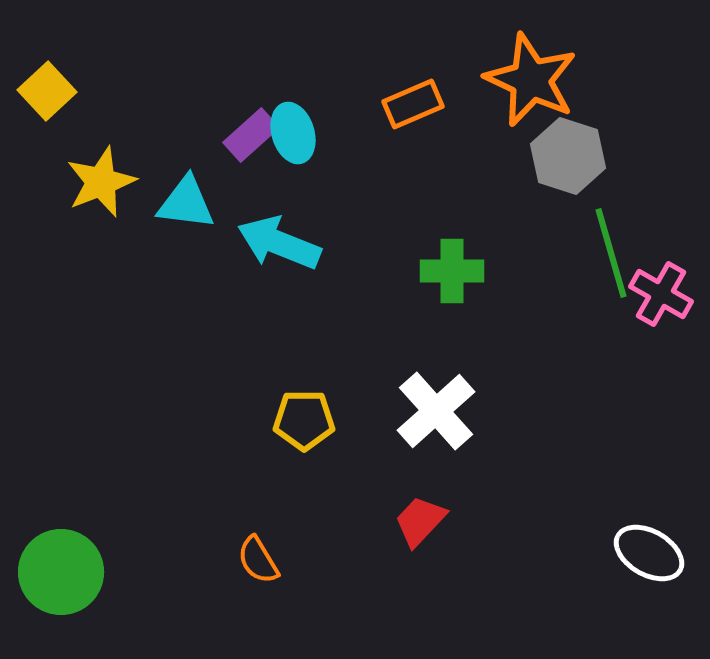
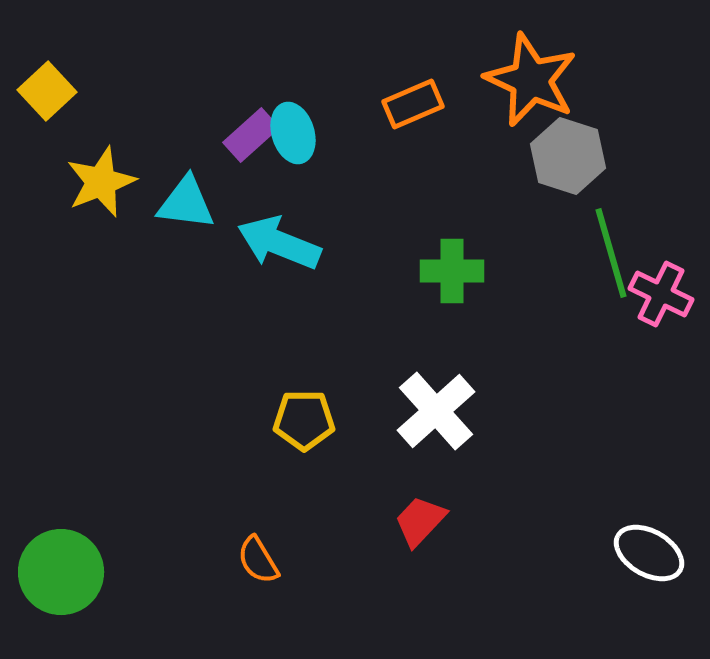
pink cross: rotated 4 degrees counterclockwise
